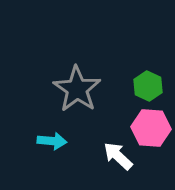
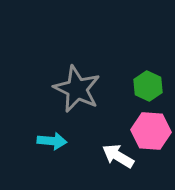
gray star: rotated 9 degrees counterclockwise
pink hexagon: moved 3 px down
white arrow: rotated 12 degrees counterclockwise
